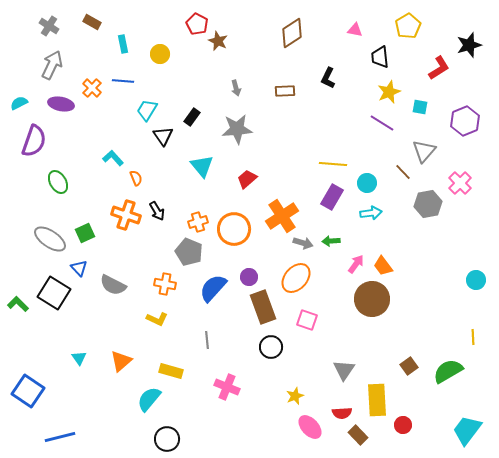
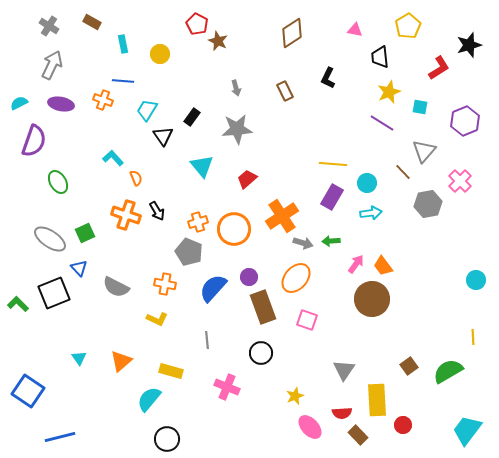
orange cross at (92, 88): moved 11 px right, 12 px down; rotated 24 degrees counterclockwise
brown rectangle at (285, 91): rotated 66 degrees clockwise
pink cross at (460, 183): moved 2 px up
gray semicircle at (113, 285): moved 3 px right, 2 px down
black square at (54, 293): rotated 36 degrees clockwise
black circle at (271, 347): moved 10 px left, 6 px down
